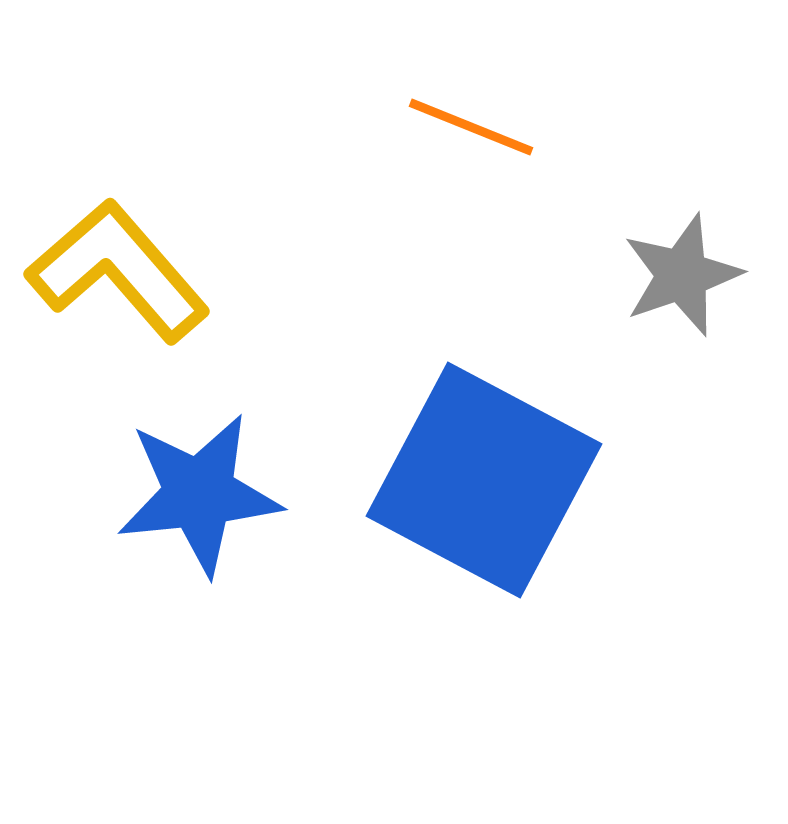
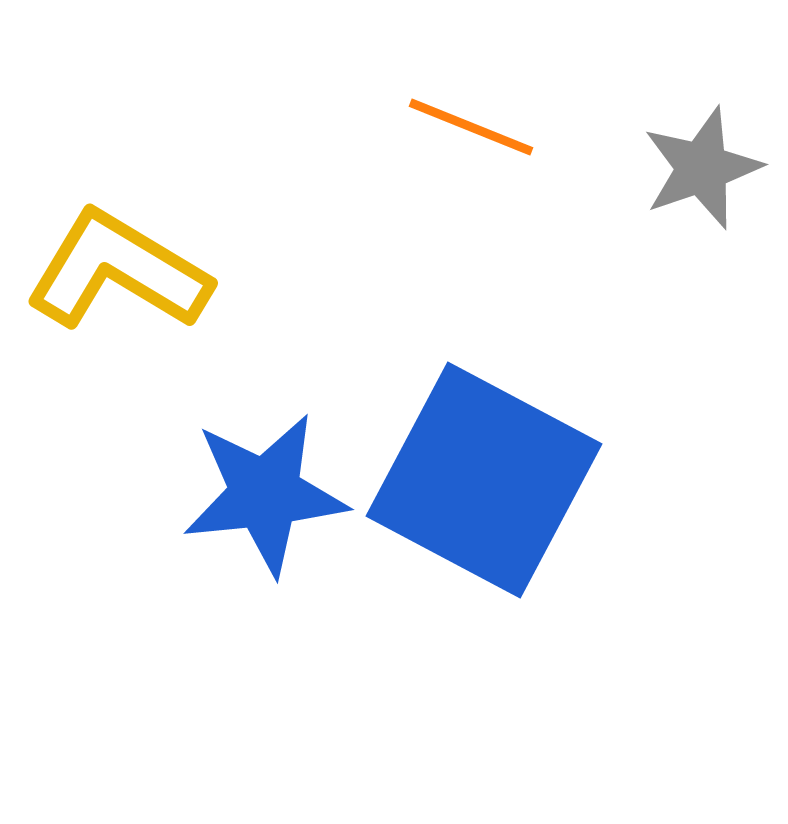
yellow L-shape: rotated 18 degrees counterclockwise
gray star: moved 20 px right, 107 px up
blue star: moved 66 px right
